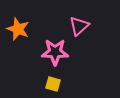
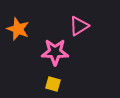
pink triangle: rotated 10 degrees clockwise
